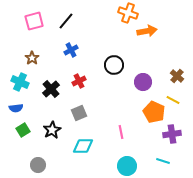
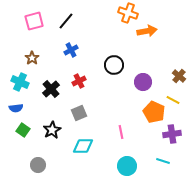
brown cross: moved 2 px right
green square: rotated 24 degrees counterclockwise
